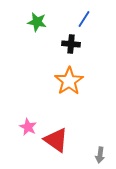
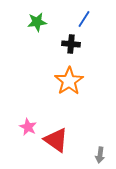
green star: rotated 18 degrees counterclockwise
